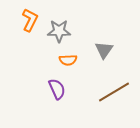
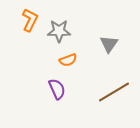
gray triangle: moved 5 px right, 6 px up
orange semicircle: rotated 18 degrees counterclockwise
